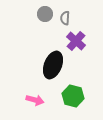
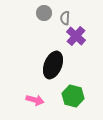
gray circle: moved 1 px left, 1 px up
purple cross: moved 5 px up
